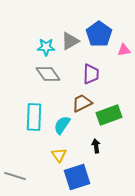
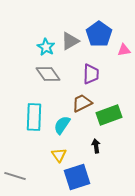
cyan star: rotated 30 degrees clockwise
